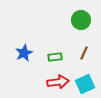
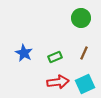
green circle: moved 2 px up
blue star: rotated 18 degrees counterclockwise
green rectangle: rotated 16 degrees counterclockwise
